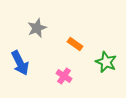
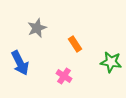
orange rectangle: rotated 21 degrees clockwise
green star: moved 5 px right; rotated 15 degrees counterclockwise
